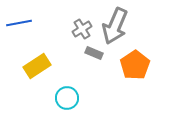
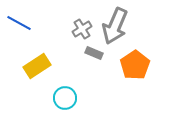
blue line: rotated 40 degrees clockwise
cyan circle: moved 2 px left
